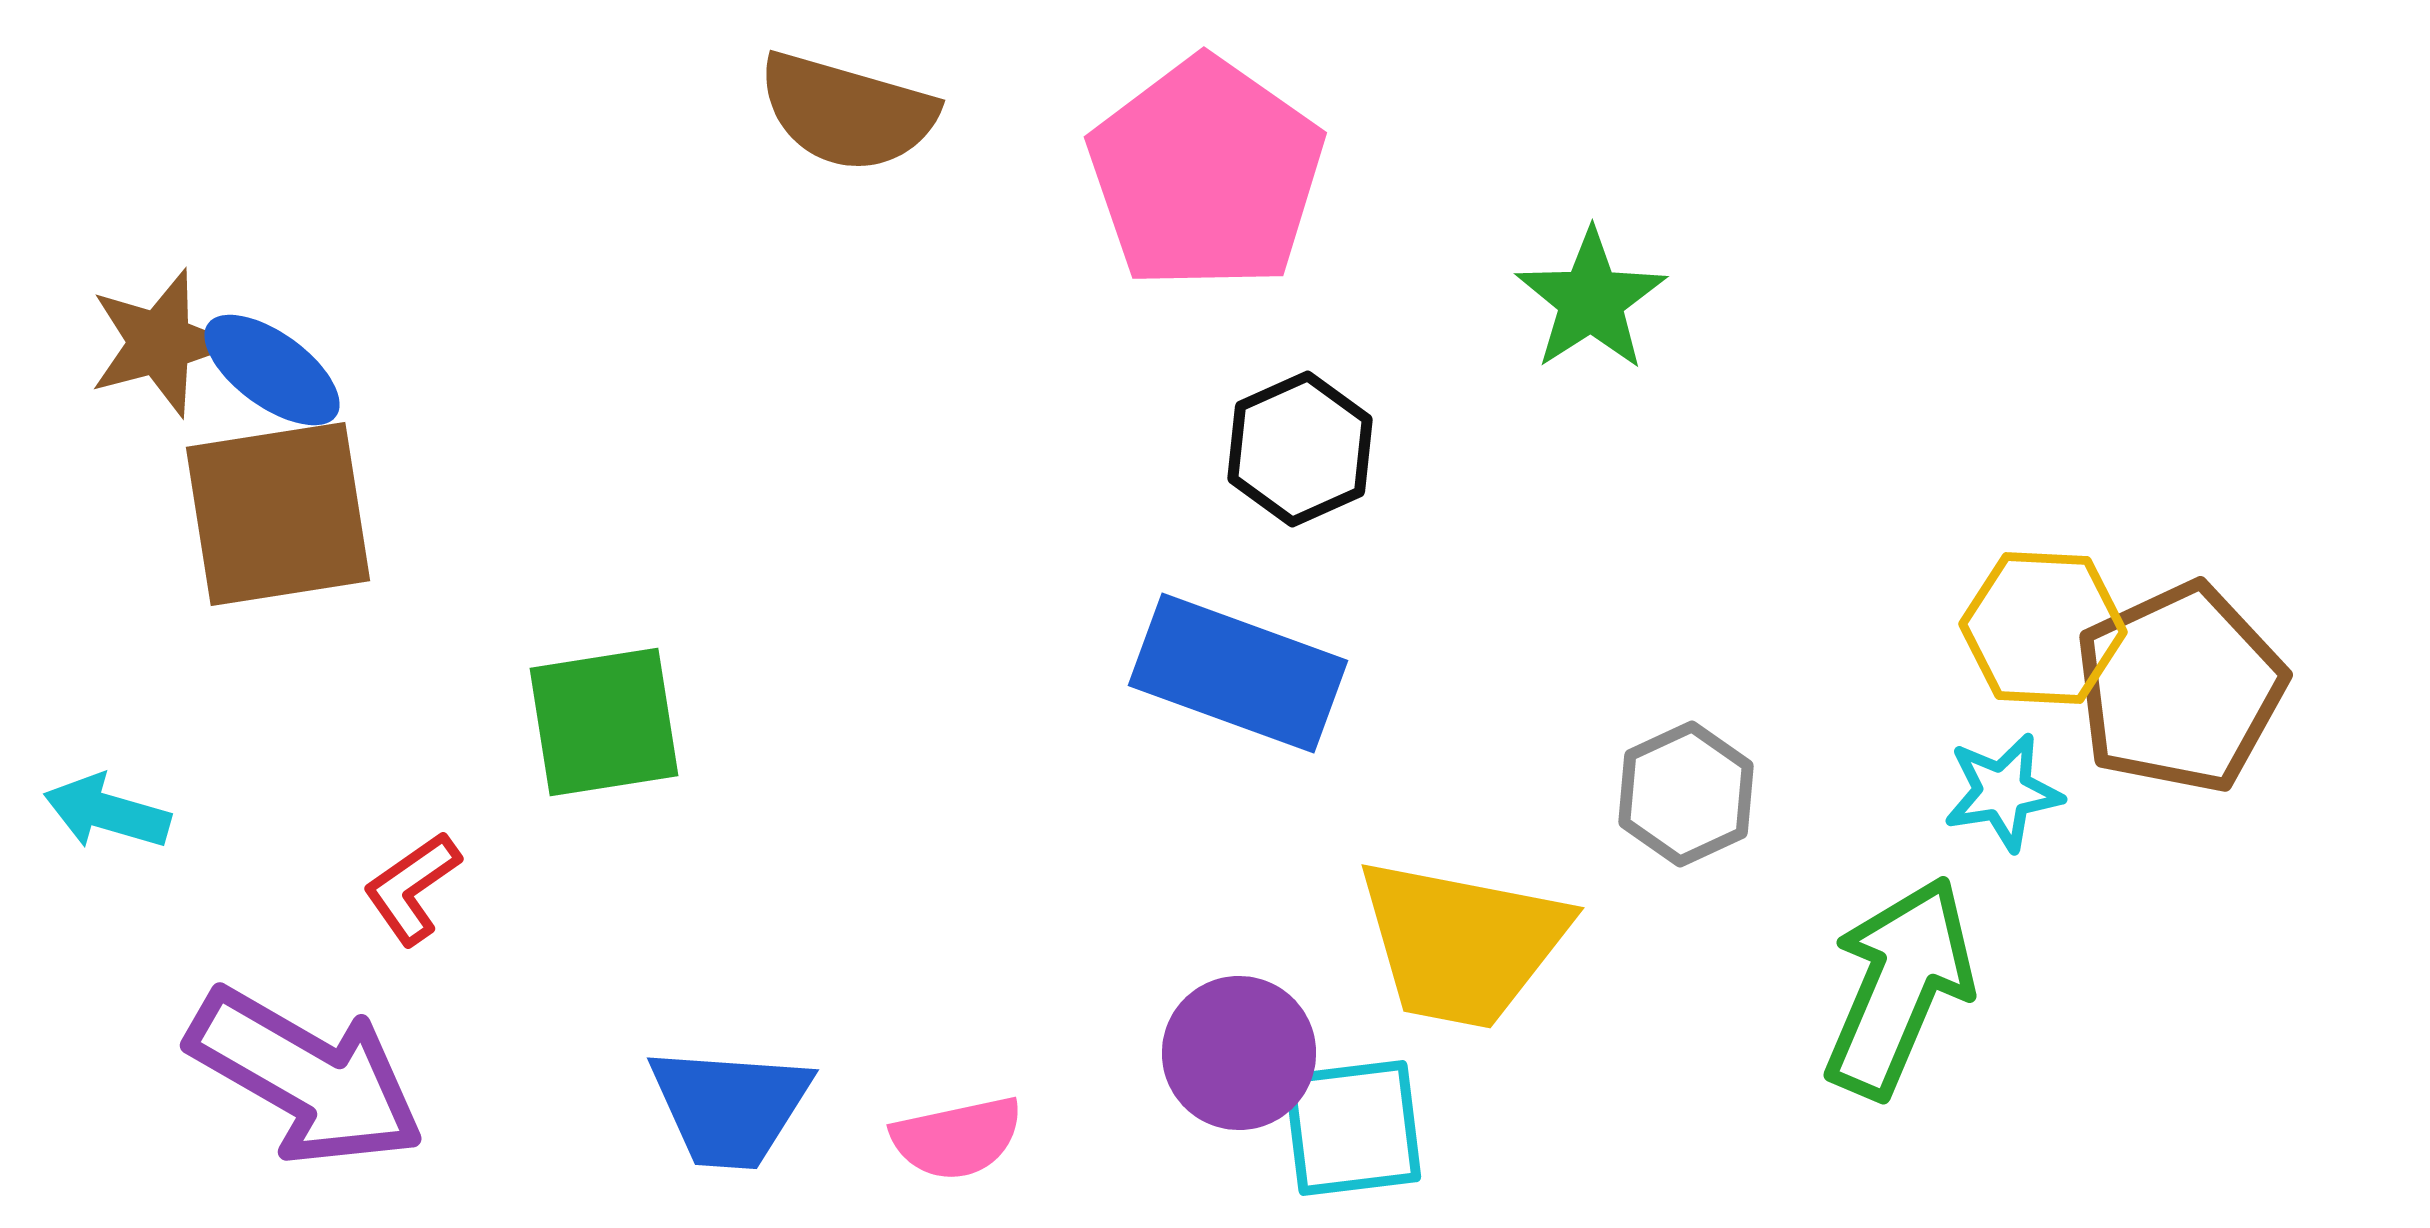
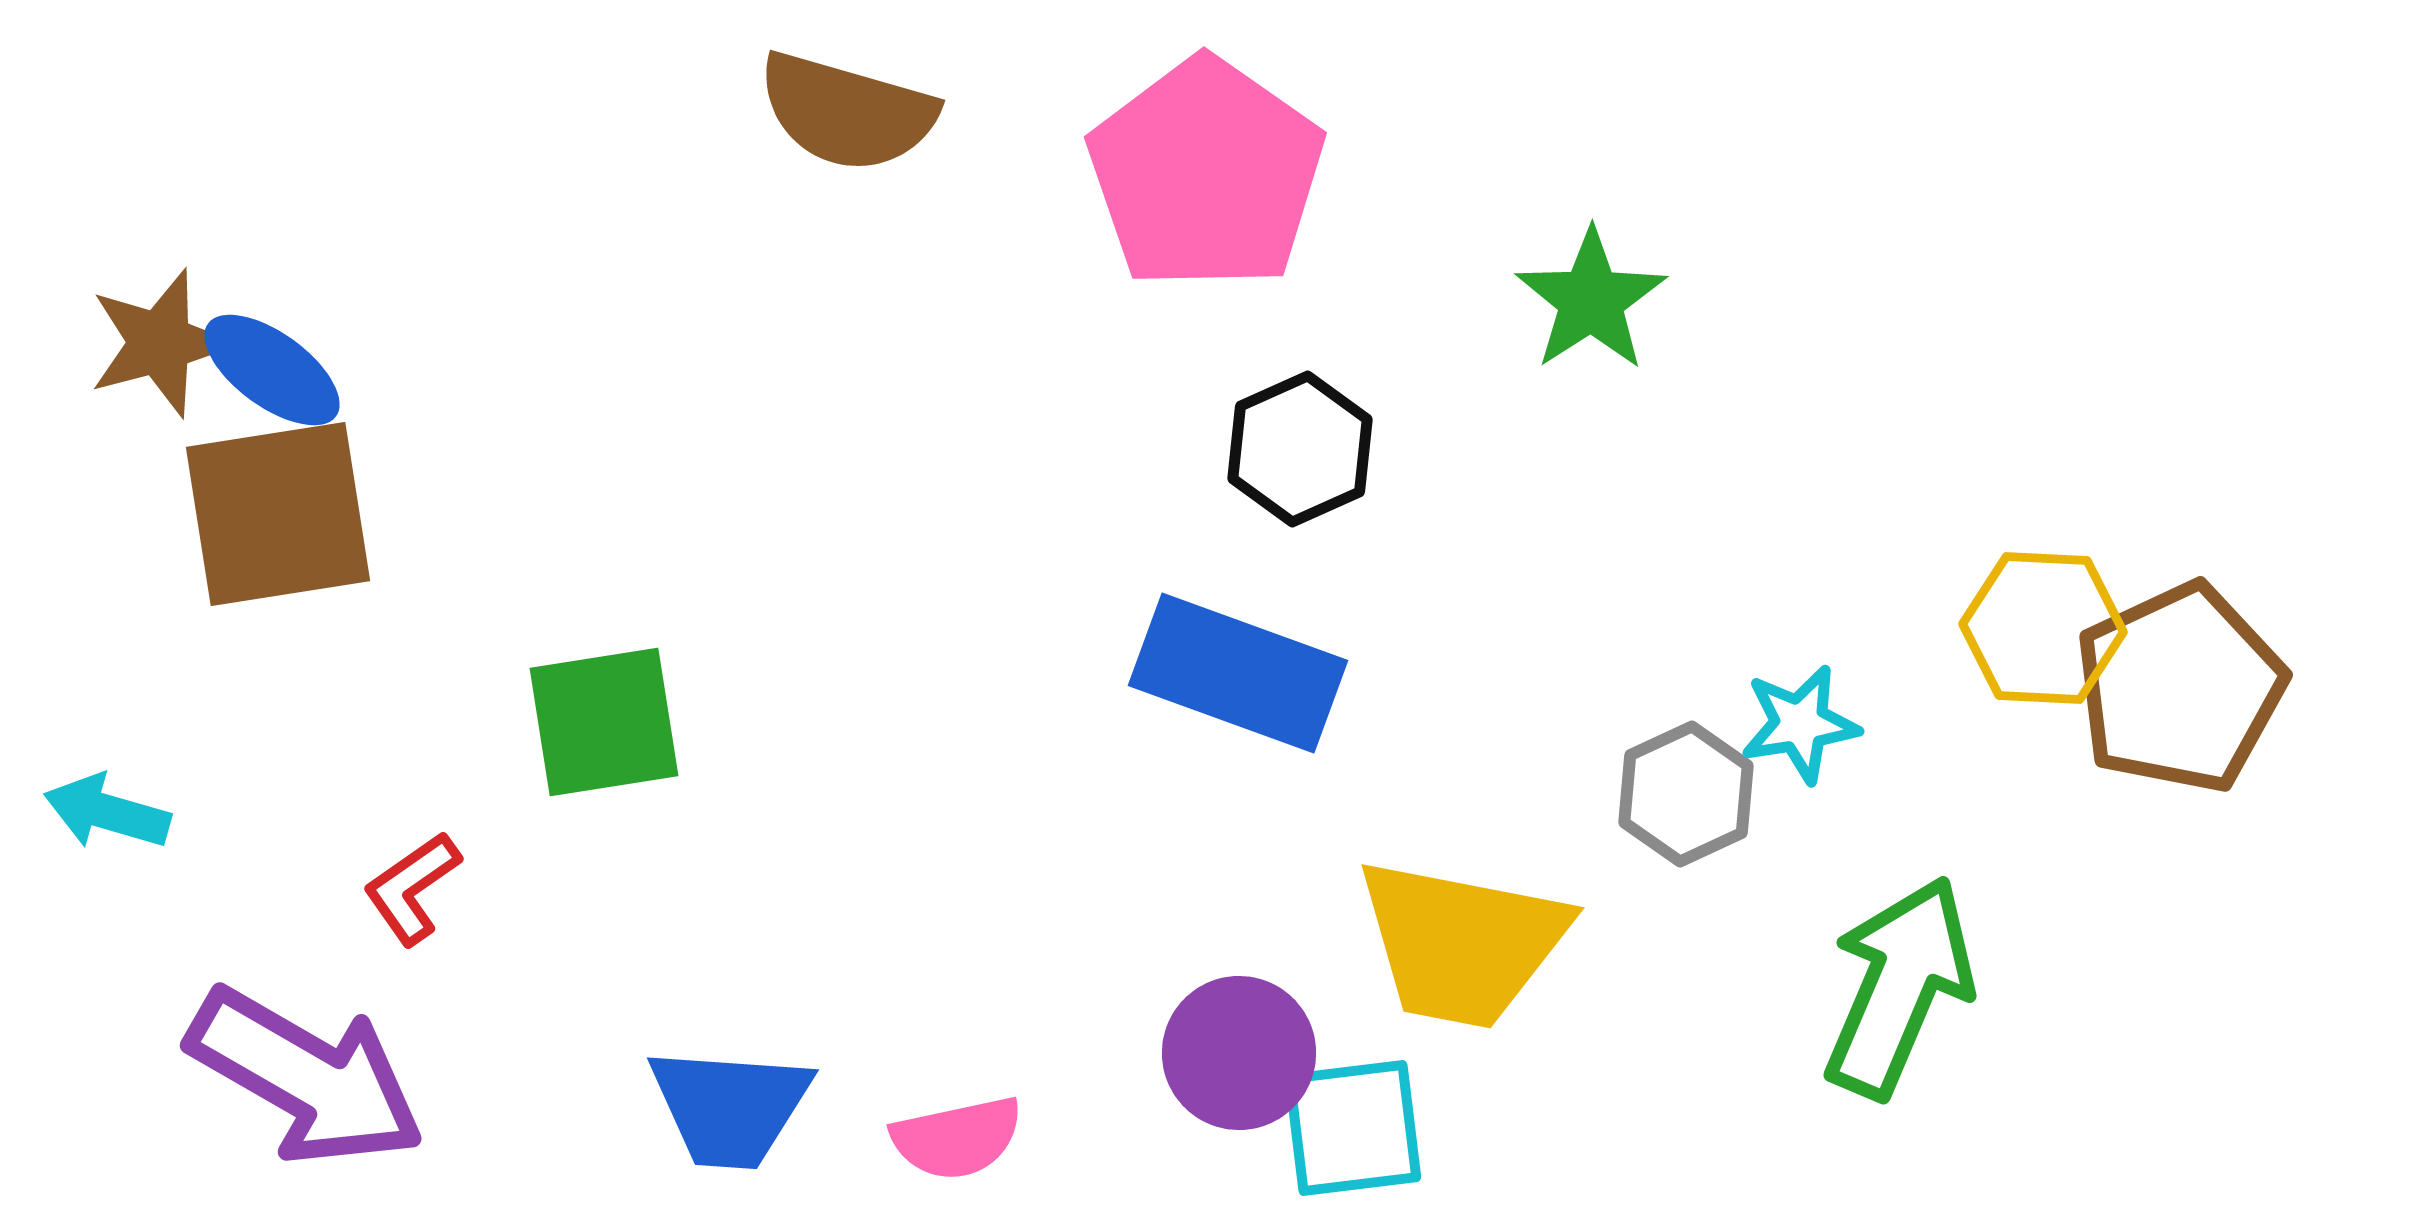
cyan star: moved 203 px left, 68 px up
